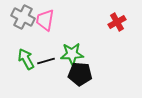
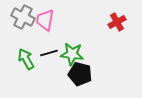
green star: rotated 10 degrees clockwise
black line: moved 3 px right, 8 px up
black pentagon: rotated 10 degrees clockwise
